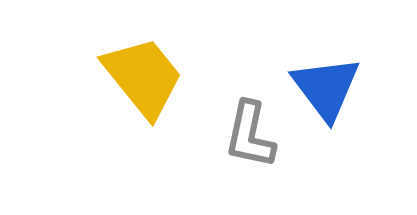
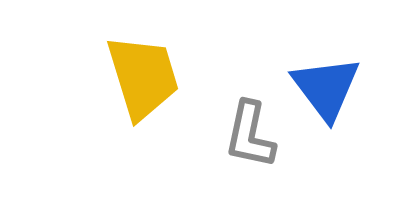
yellow trapezoid: rotated 22 degrees clockwise
